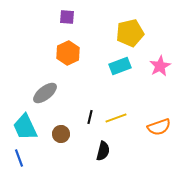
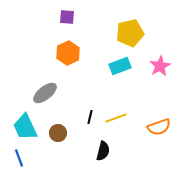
brown circle: moved 3 px left, 1 px up
